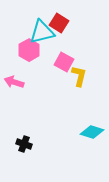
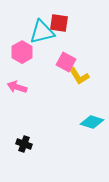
red square: rotated 24 degrees counterclockwise
pink hexagon: moved 7 px left, 2 px down
pink square: moved 2 px right
yellow L-shape: rotated 135 degrees clockwise
pink arrow: moved 3 px right, 5 px down
cyan diamond: moved 10 px up
